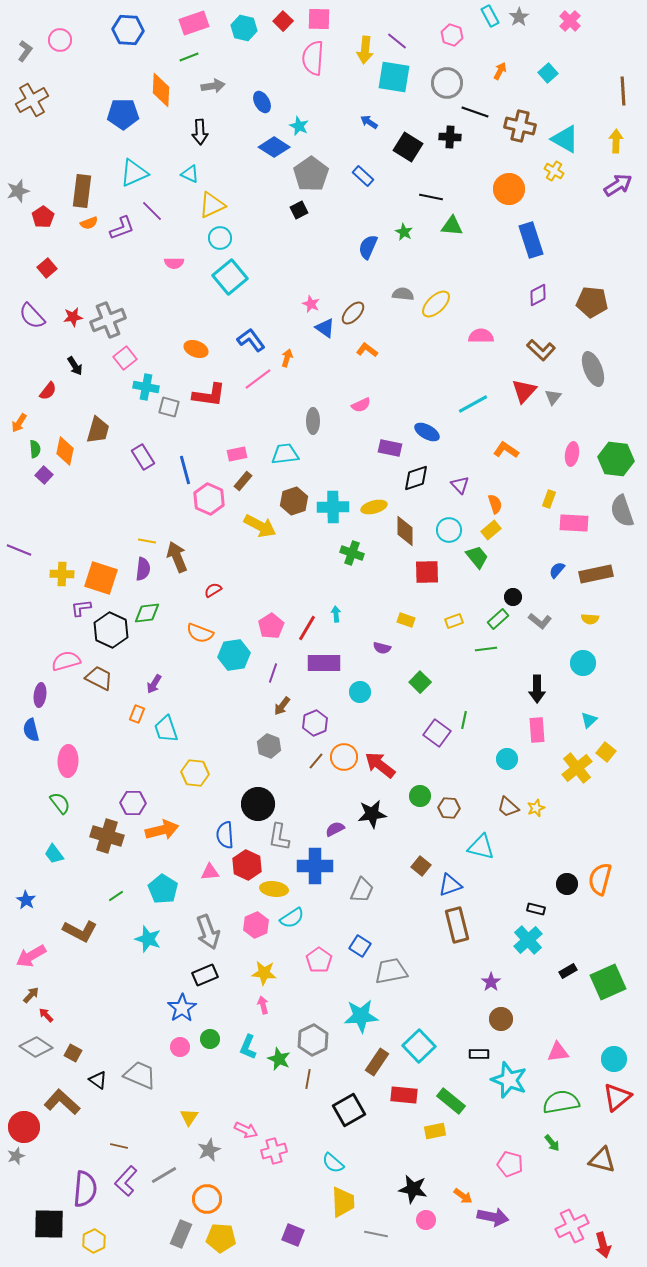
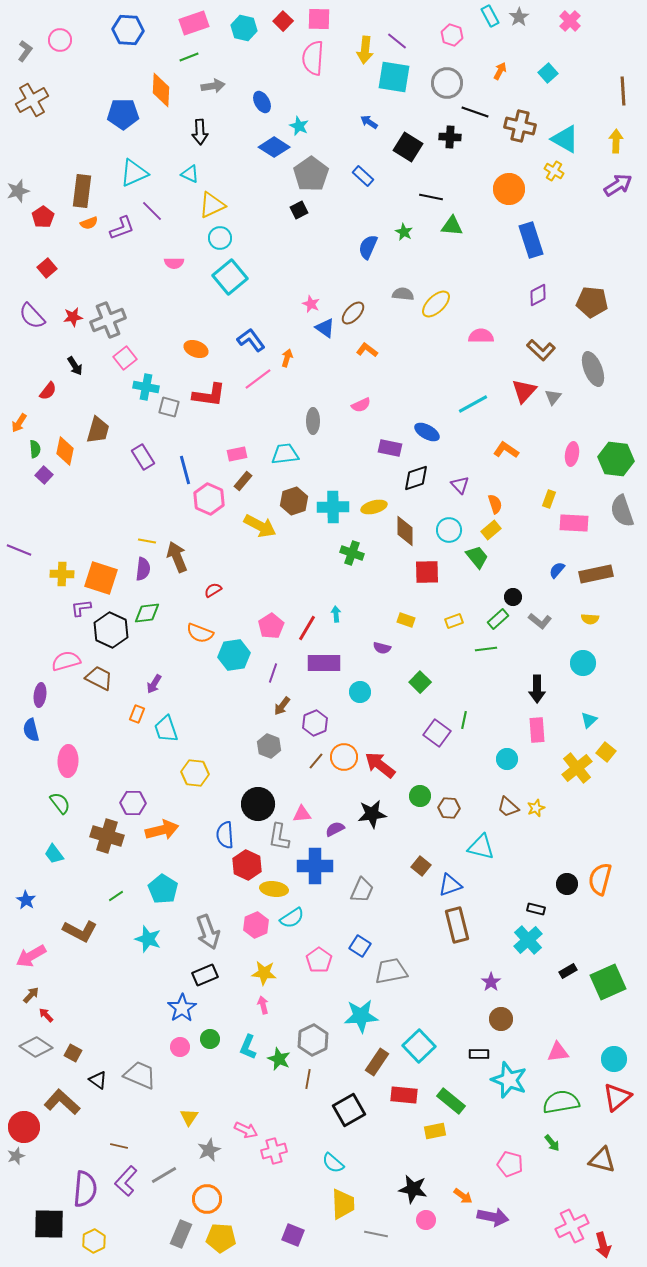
pink triangle at (210, 872): moved 92 px right, 58 px up
yellow trapezoid at (343, 1202): moved 2 px down
